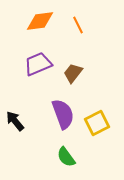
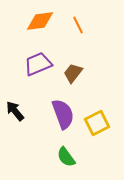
black arrow: moved 10 px up
